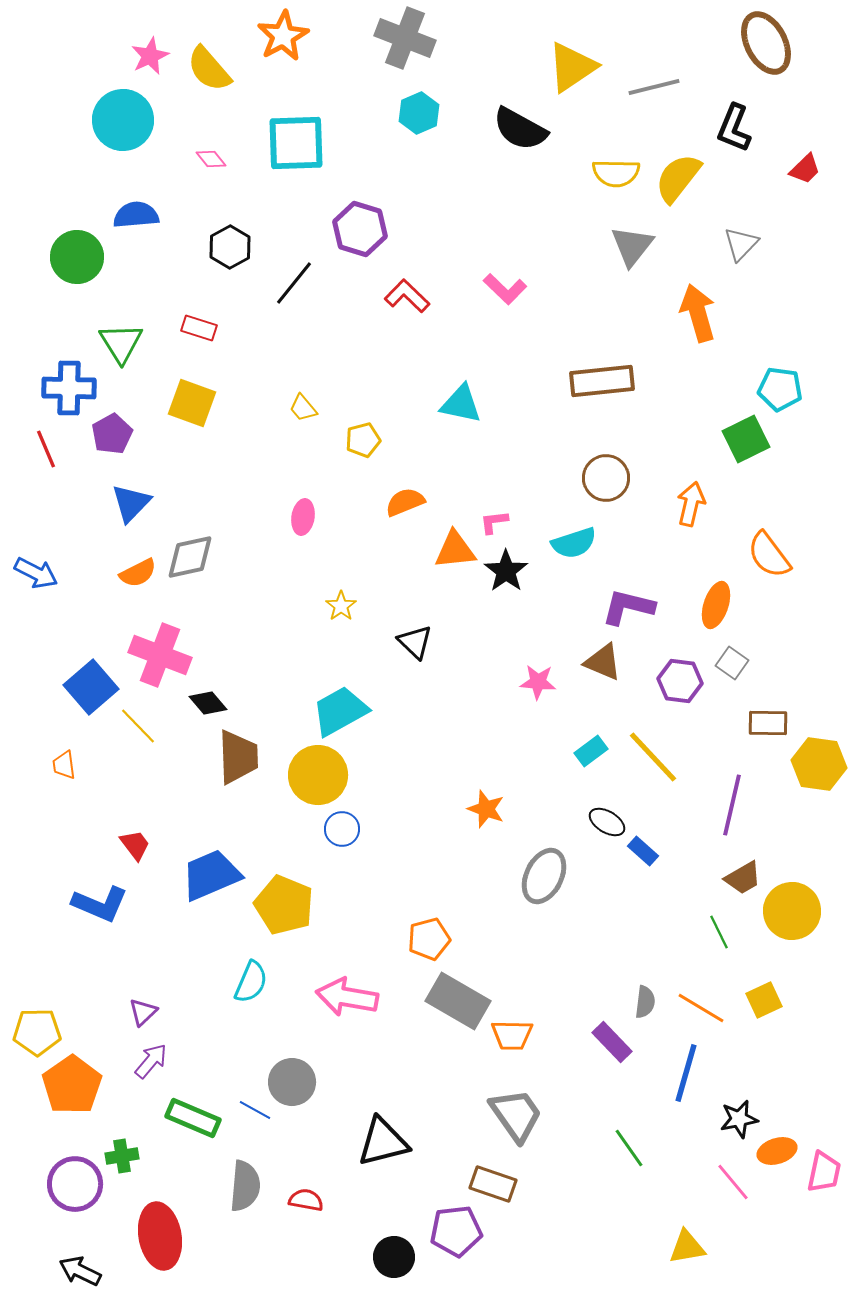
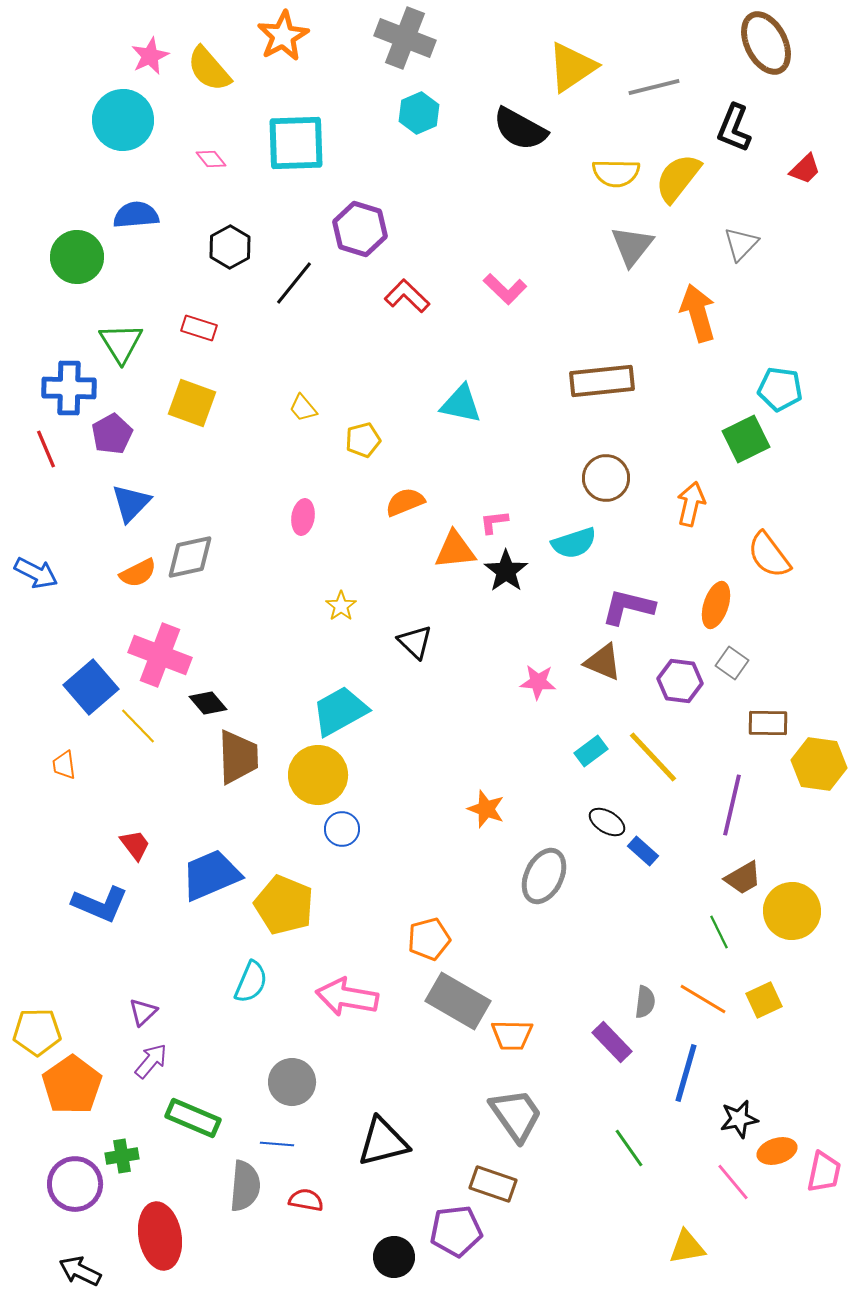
orange line at (701, 1008): moved 2 px right, 9 px up
blue line at (255, 1110): moved 22 px right, 34 px down; rotated 24 degrees counterclockwise
